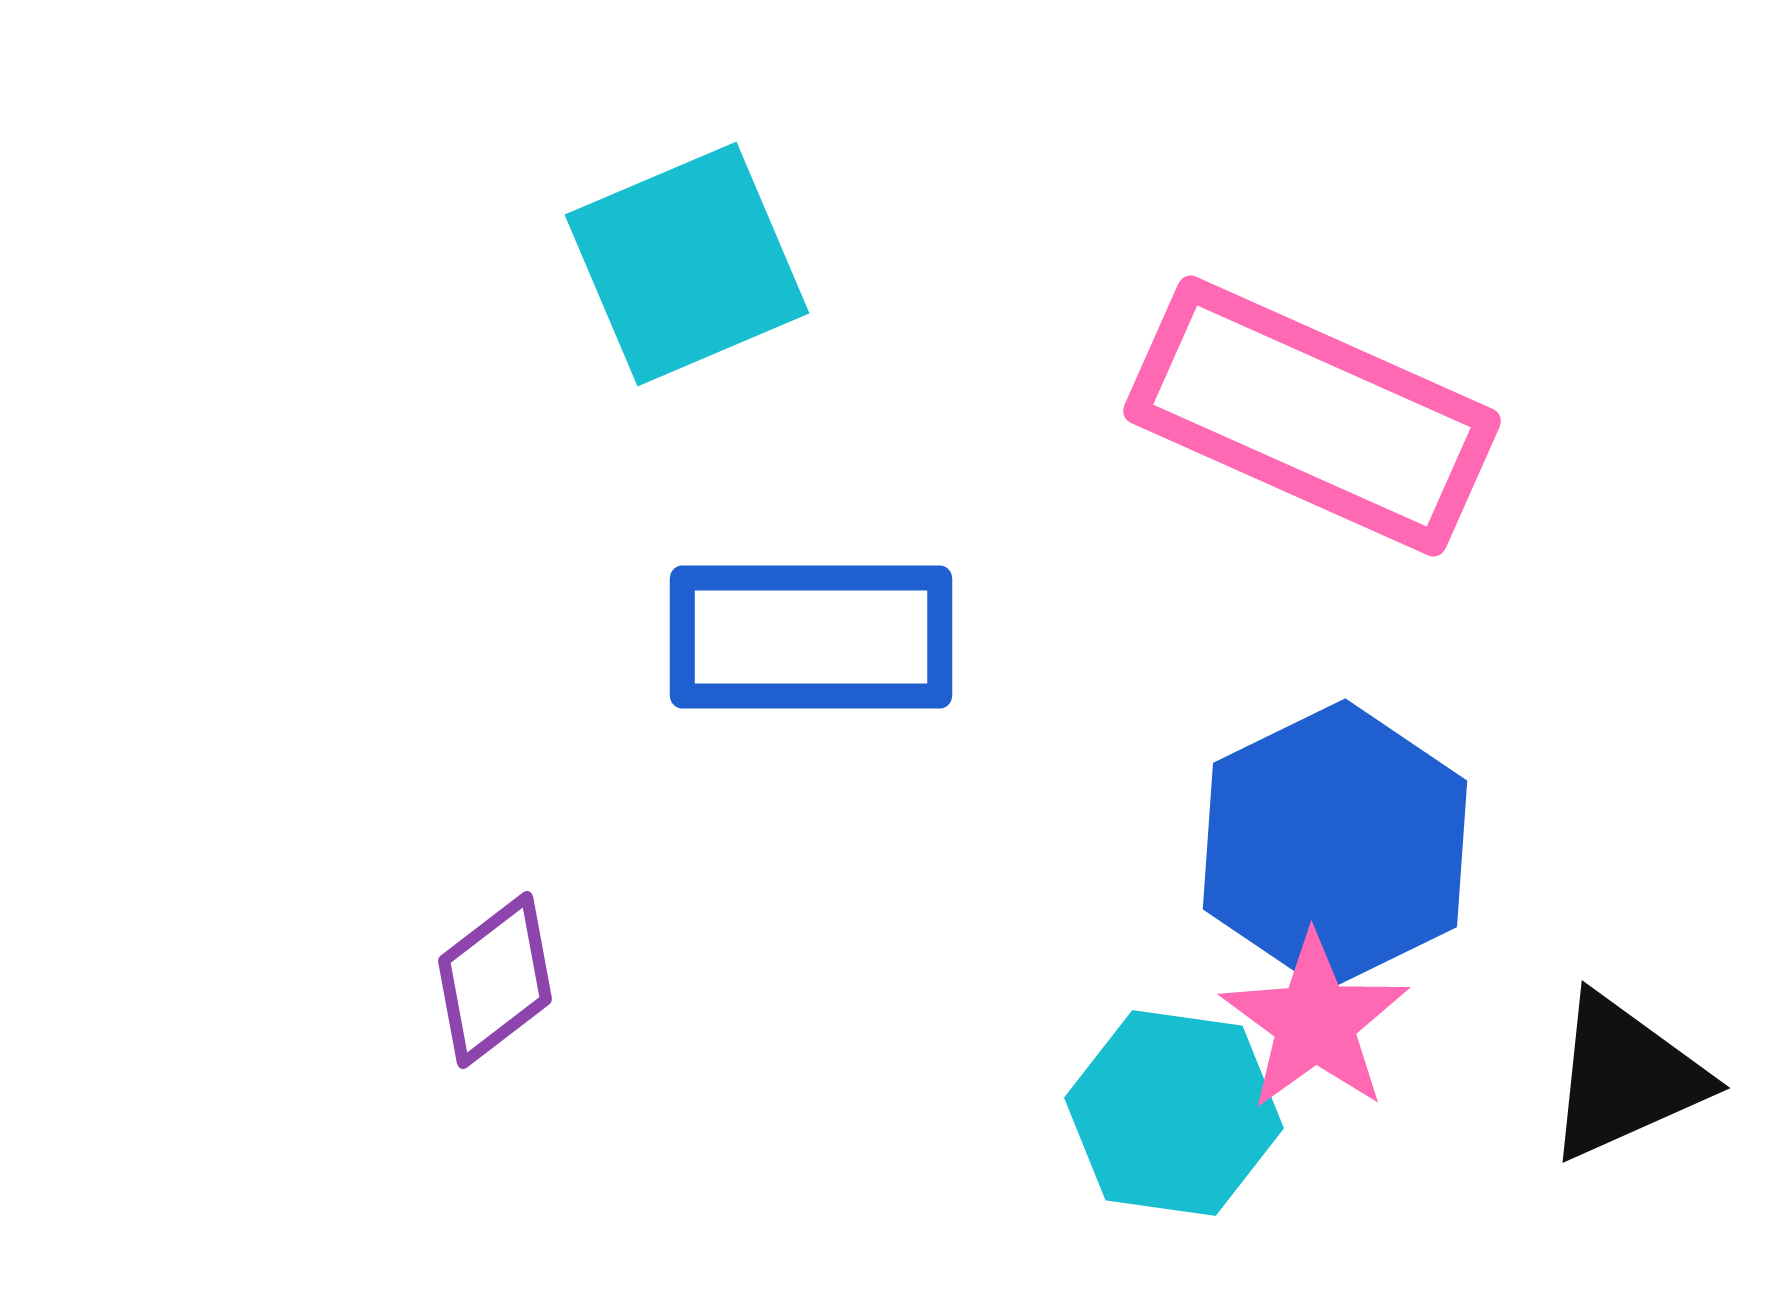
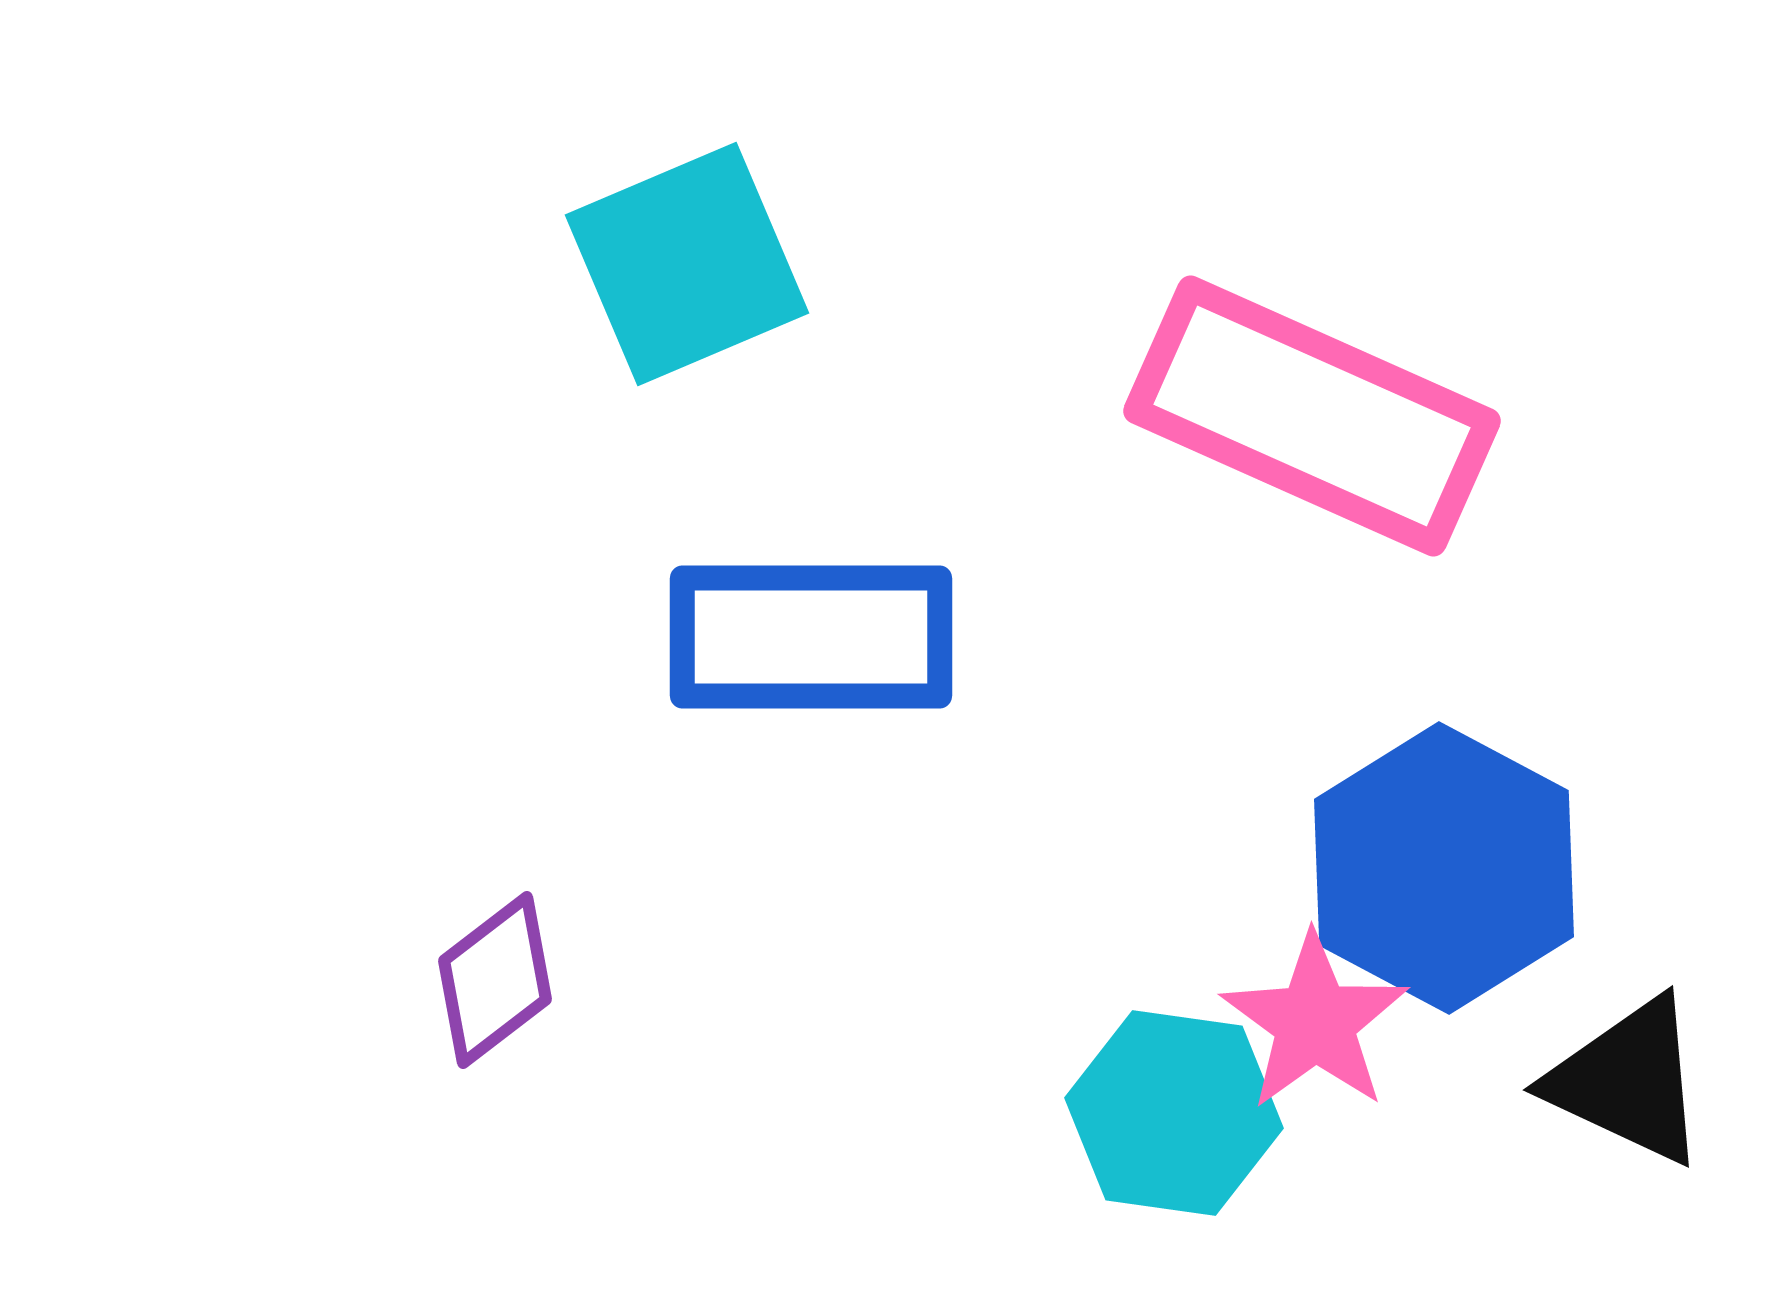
blue hexagon: moved 109 px right, 23 px down; rotated 6 degrees counterclockwise
black triangle: moved 3 px right, 4 px down; rotated 49 degrees clockwise
